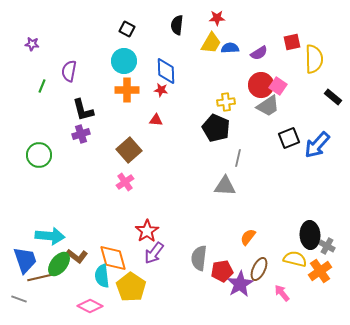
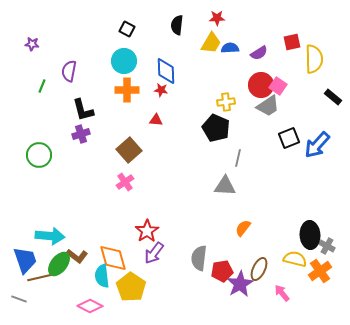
orange semicircle at (248, 237): moved 5 px left, 9 px up
